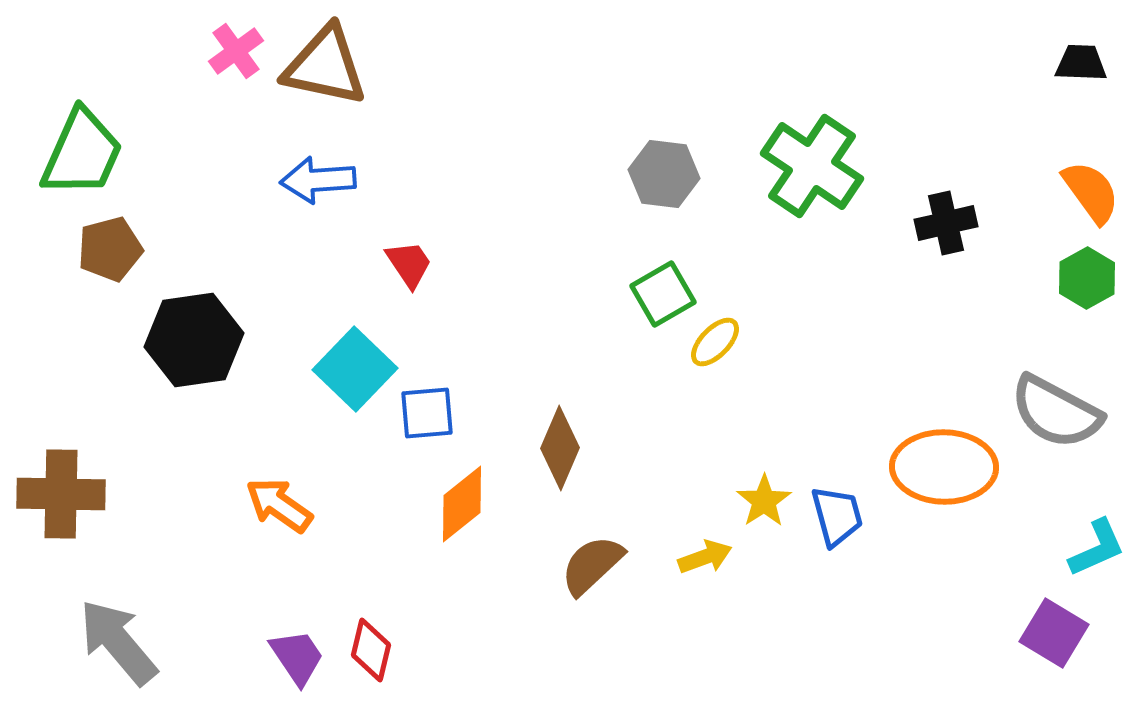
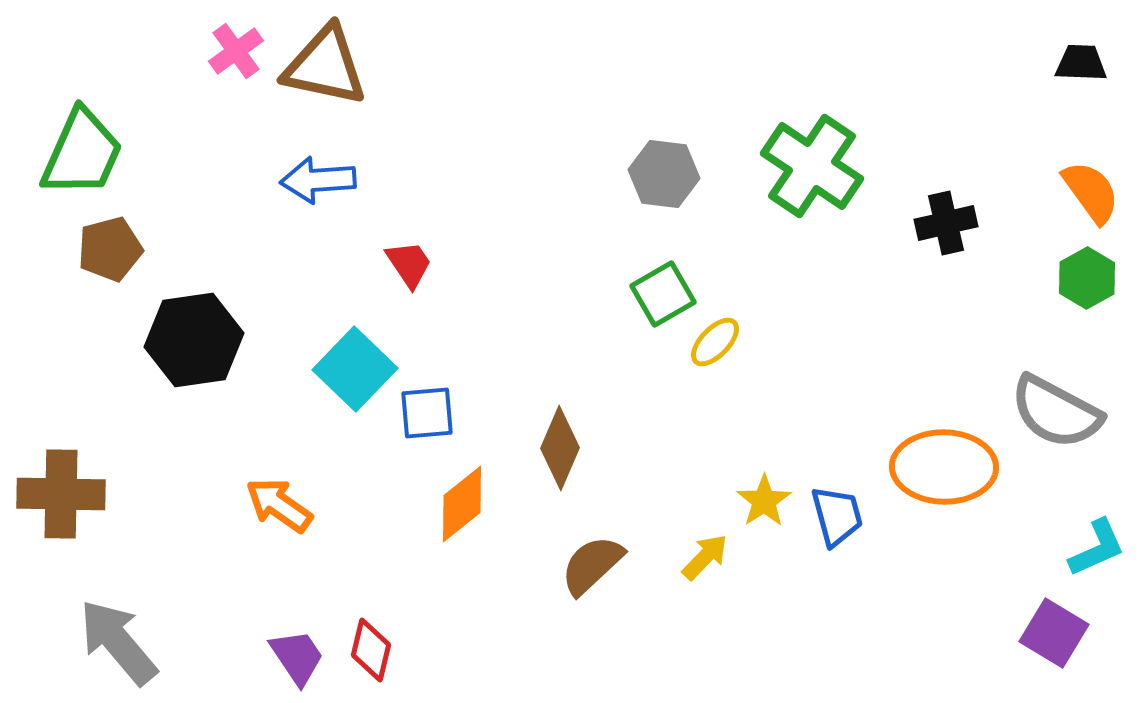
yellow arrow: rotated 26 degrees counterclockwise
